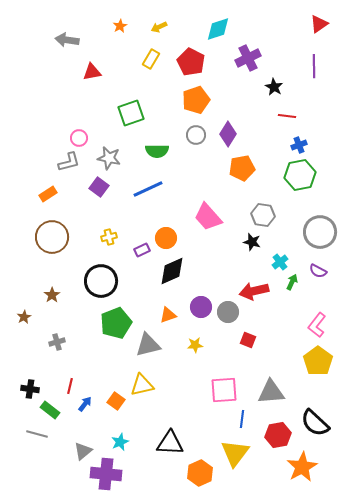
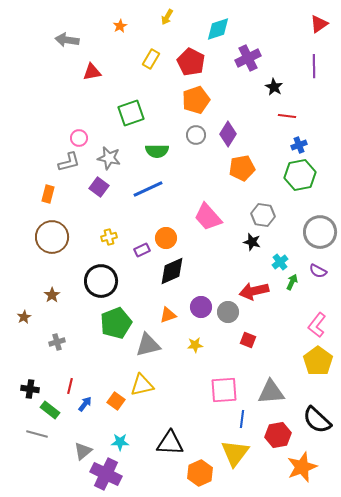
yellow arrow at (159, 27): moved 8 px right, 10 px up; rotated 35 degrees counterclockwise
orange rectangle at (48, 194): rotated 42 degrees counterclockwise
black semicircle at (315, 423): moved 2 px right, 3 px up
cyan star at (120, 442): rotated 24 degrees clockwise
orange star at (302, 467): rotated 8 degrees clockwise
purple cross at (106, 474): rotated 20 degrees clockwise
